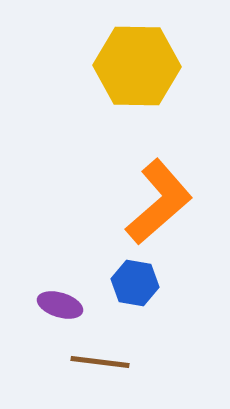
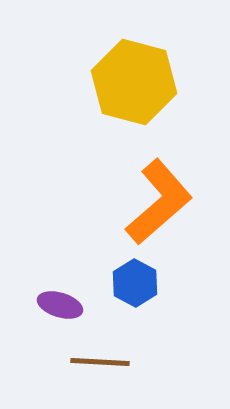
yellow hexagon: moved 3 px left, 16 px down; rotated 14 degrees clockwise
blue hexagon: rotated 18 degrees clockwise
brown line: rotated 4 degrees counterclockwise
